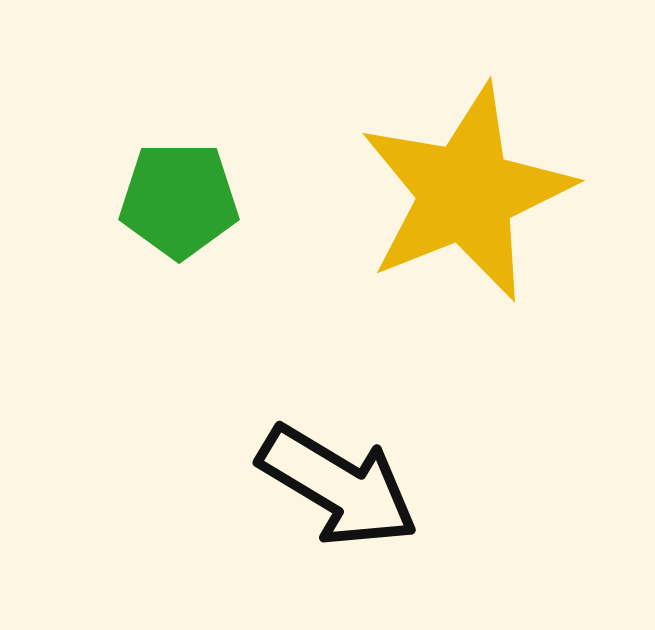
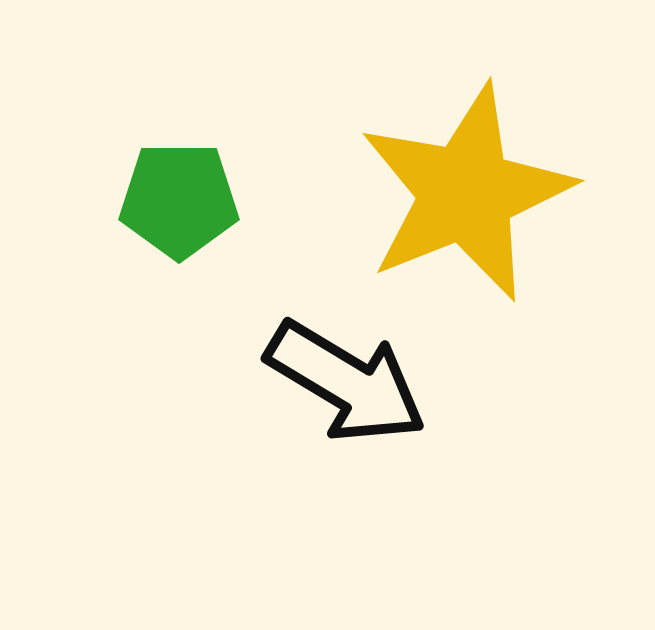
black arrow: moved 8 px right, 104 px up
